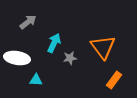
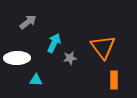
white ellipse: rotated 10 degrees counterclockwise
orange rectangle: rotated 36 degrees counterclockwise
